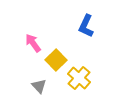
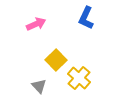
blue L-shape: moved 8 px up
pink arrow: moved 3 px right, 19 px up; rotated 102 degrees clockwise
